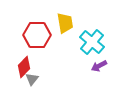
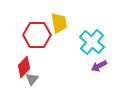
yellow trapezoid: moved 6 px left
